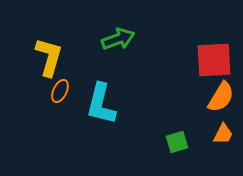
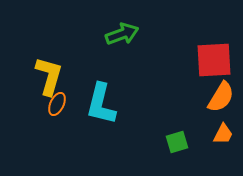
green arrow: moved 4 px right, 5 px up
yellow L-shape: moved 19 px down
orange ellipse: moved 3 px left, 13 px down
